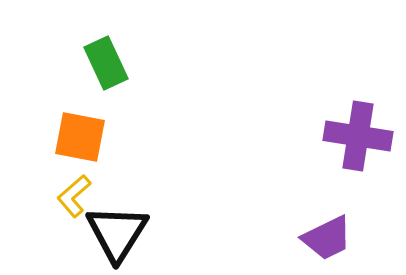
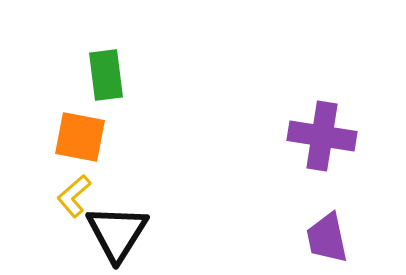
green rectangle: moved 12 px down; rotated 18 degrees clockwise
purple cross: moved 36 px left
purple trapezoid: rotated 104 degrees clockwise
